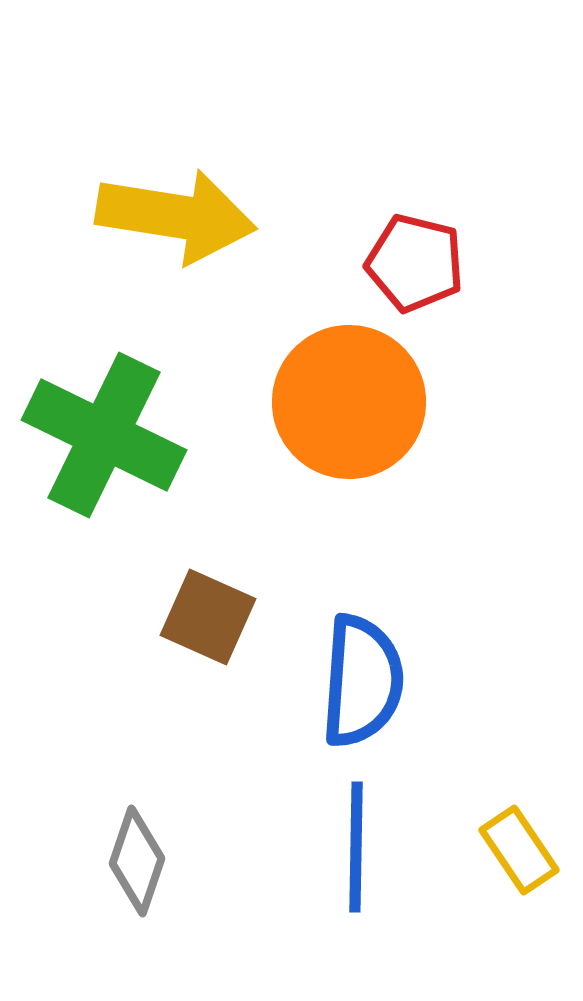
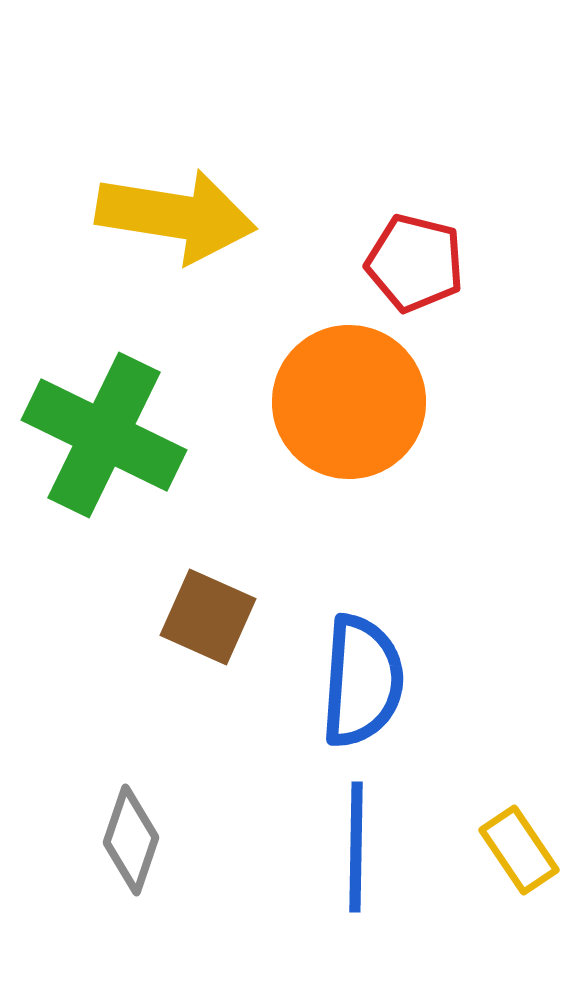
gray diamond: moved 6 px left, 21 px up
